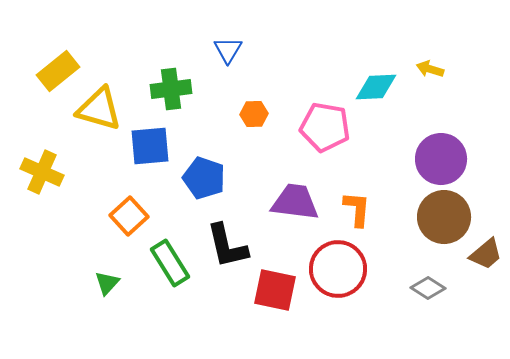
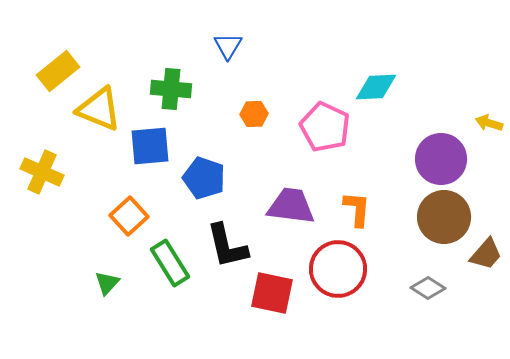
blue triangle: moved 4 px up
yellow arrow: moved 59 px right, 54 px down
green cross: rotated 12 degrees clockwise
yellow triangle: rotated 6 degrees clockwise
pink pentagon: rotated 15 degrees clockwise
purple trapezoid: moved 4 px left, 4 px down
brown trapezoid: rotated 9 degrees counterclockwise
red square: moved 3 px left, 3 px down
